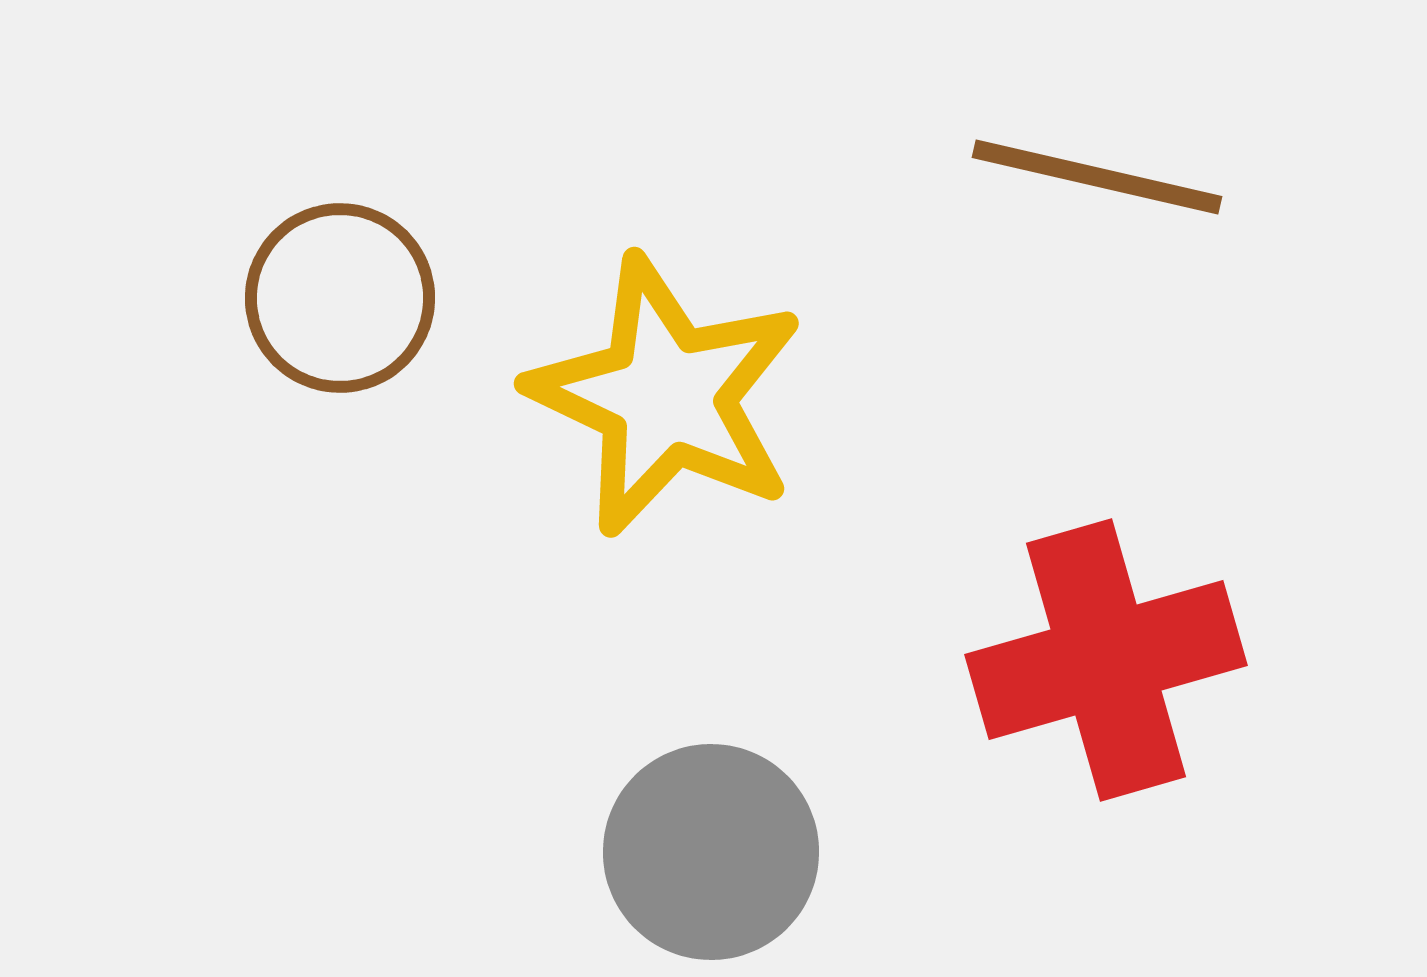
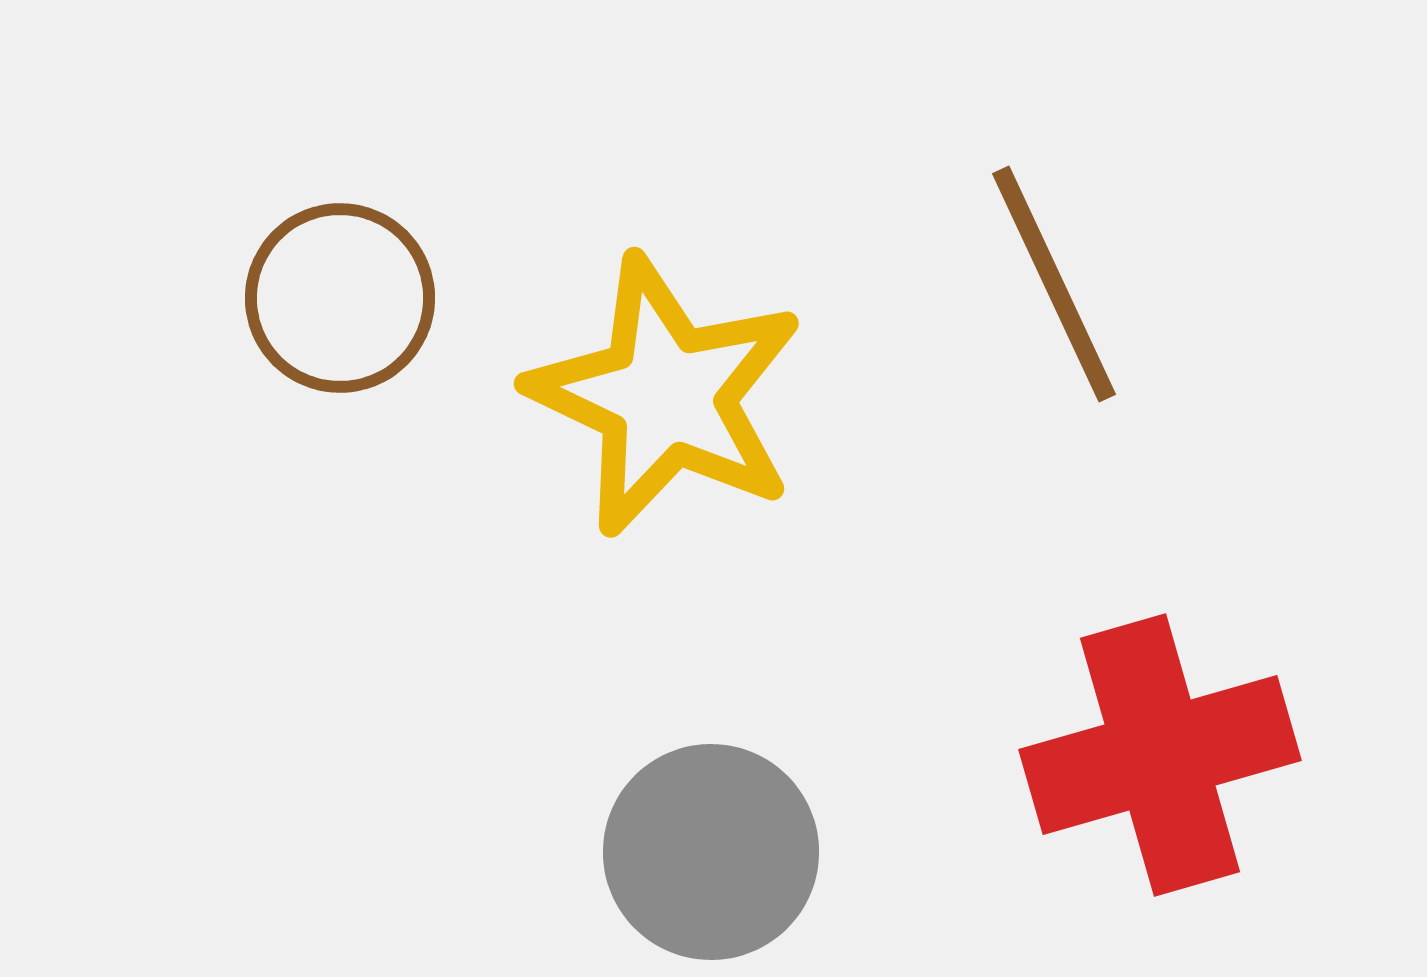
brown line: moved 43 px left, 107 px down; rotated 52 degrees clockwise
red cross: moved 54 px right, 95 px down
